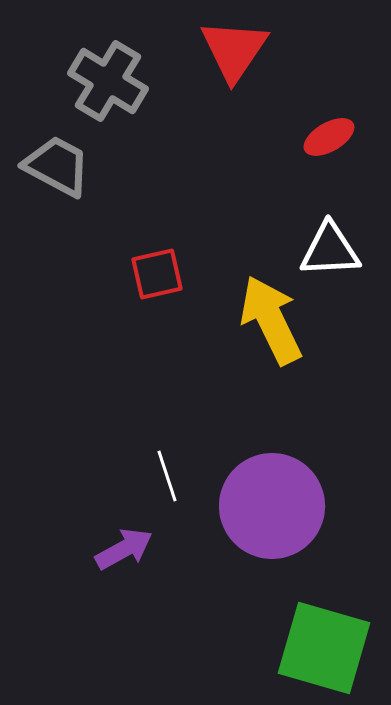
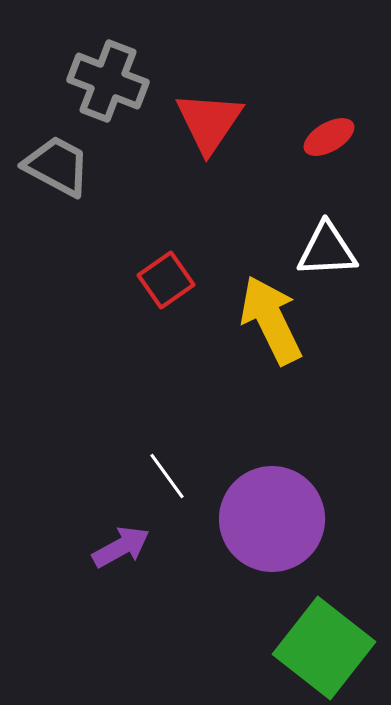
red triangle: moved 25 px left, 72 px down
gray cross: rotated 10 degrees counterclockwise
white triangle: moved 3 px left
red square: moved 9 px right, 6 px down; rotated 22 degrees counterclockwise
white line: rotated 18 degrees counterclockwise
purple circle: moved 13 px down
purple arrow: moved 3 px left, 2 px up
green square: rotated 22 degrees clockwise
